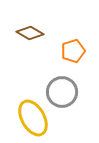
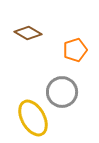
brown diamond: moved 2 px left
orange pentagon: moved 2 px right, 1 px up
